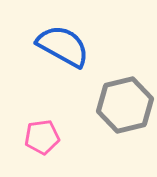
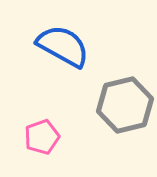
pink pentagon: rotated 12 degrees counterclockwise
